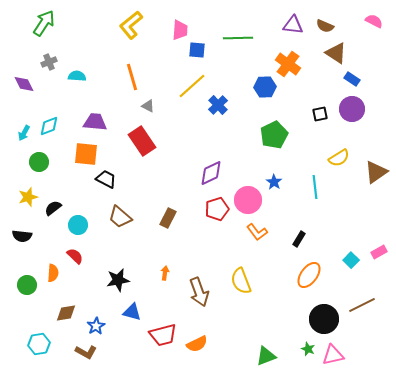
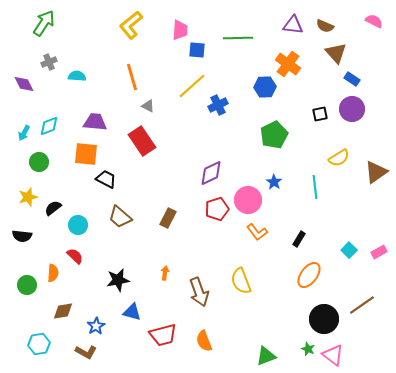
brown triangle at (336, 53): rotated 15 degrees clockwise
blue cross at (218, 105): rotated 18 degrees clockwise
cyan square at (351, 260): moved 2 px left, 10 px up
brown line at (362, 305): rotated 8 degrees counterclockwise
brown diamond at (66, 313): moved 3 px left, 2 px up
orange semicircle at (197, 344): moved 7 px right, 3 px up; rotated 95 degrees clockwise
pink triangle at (333, 355): rotated 50 degrees clockwise
